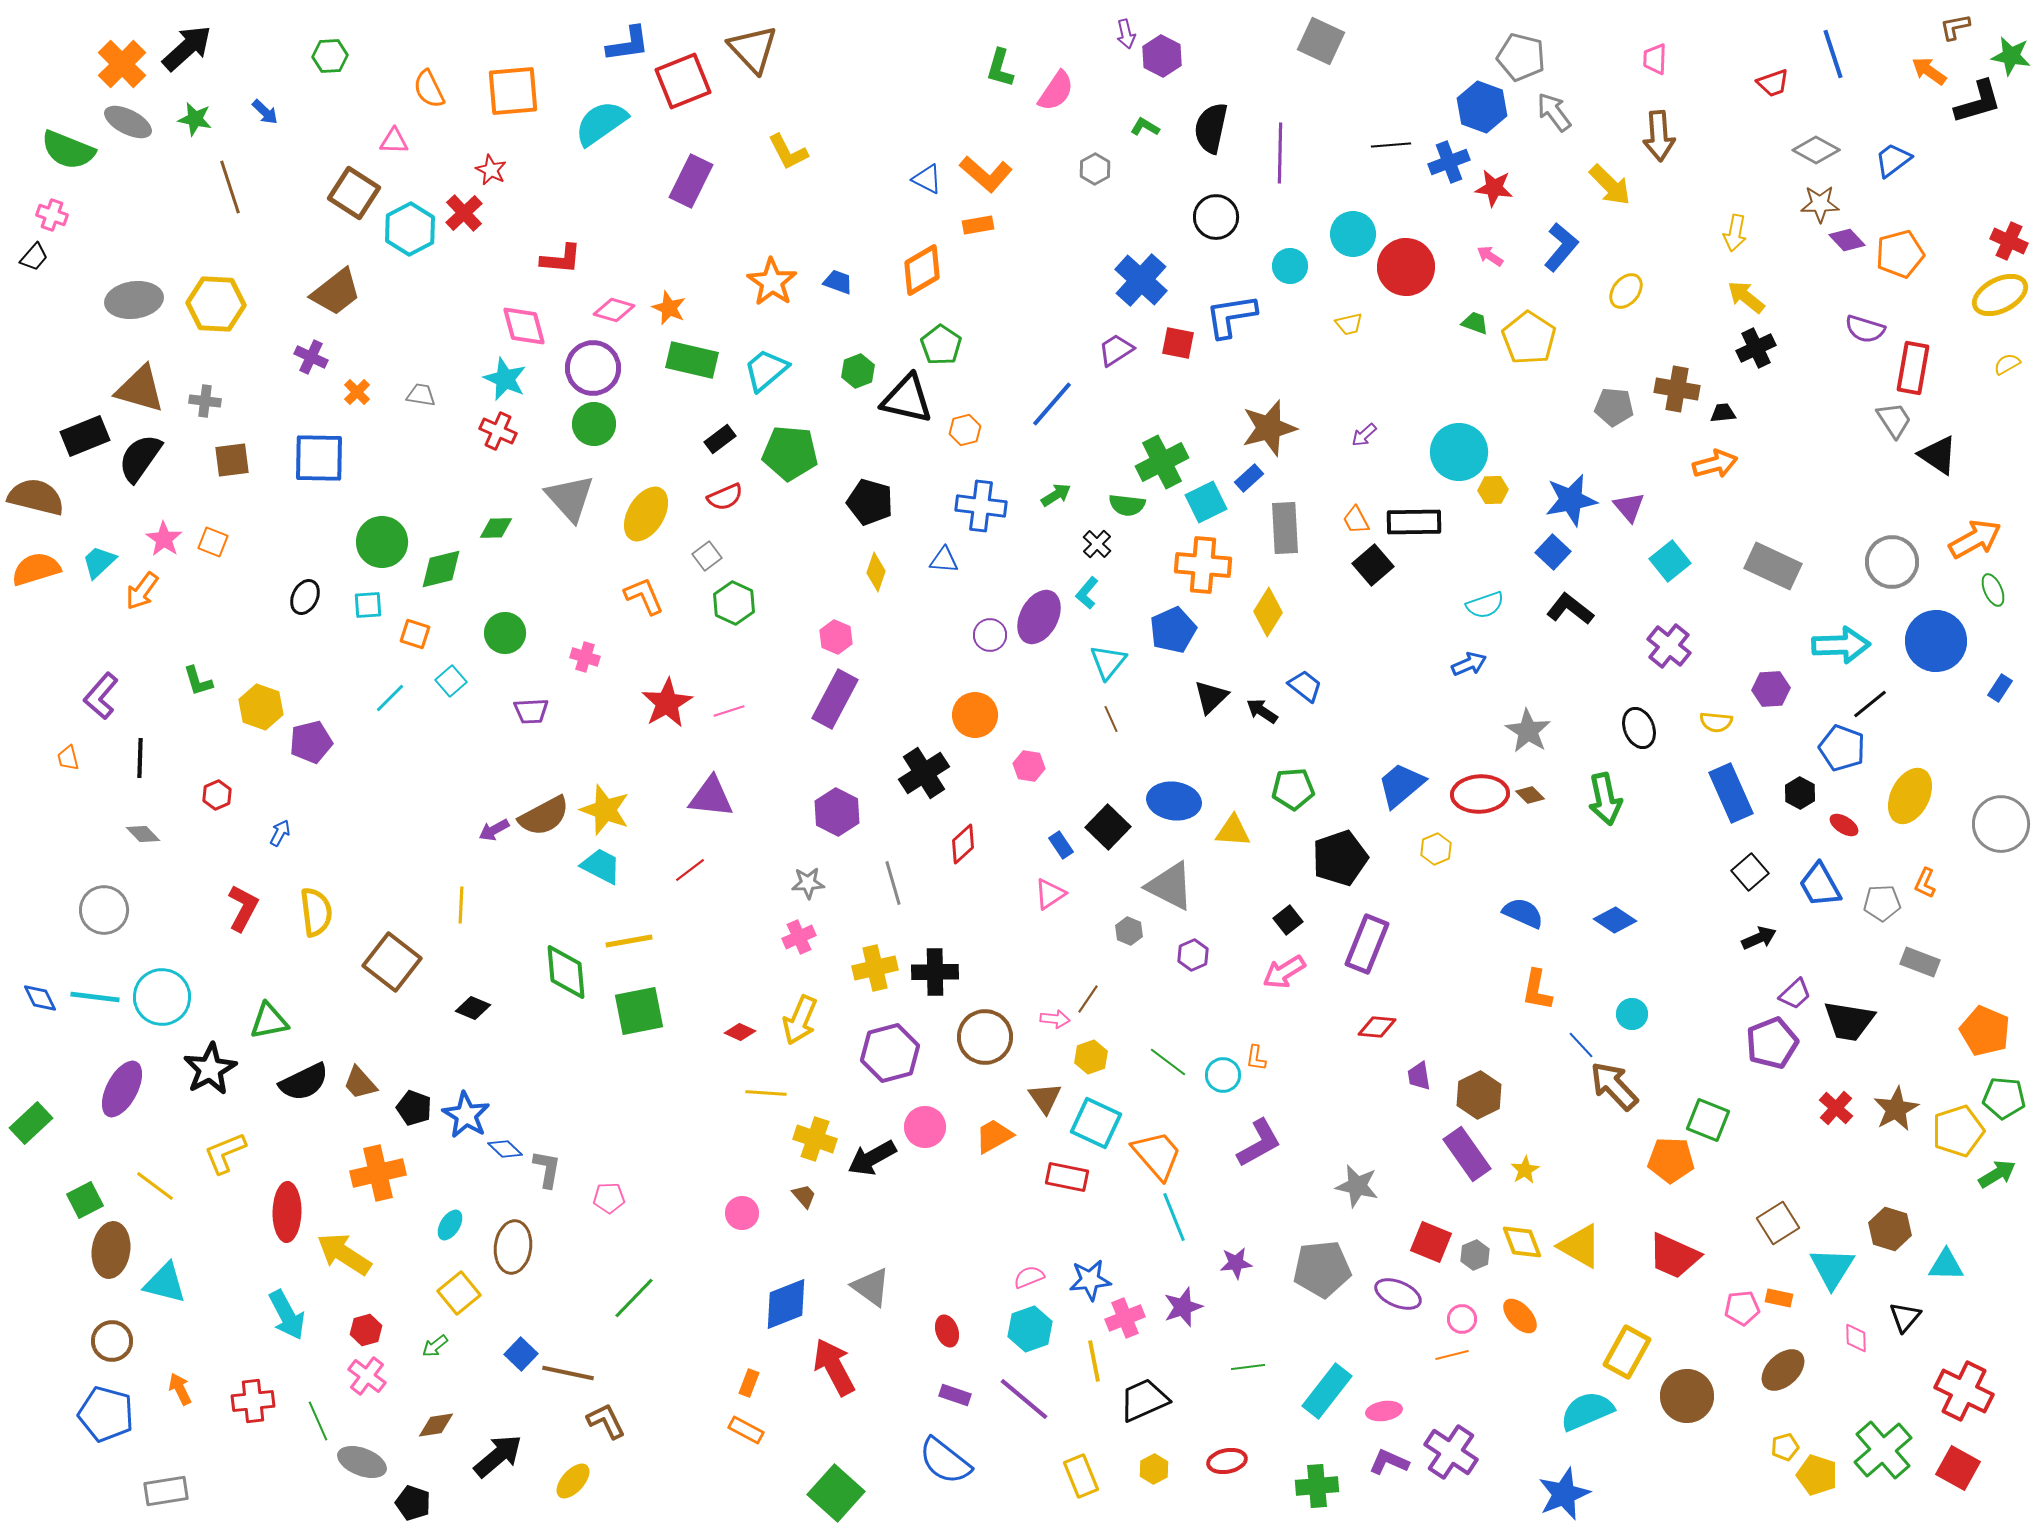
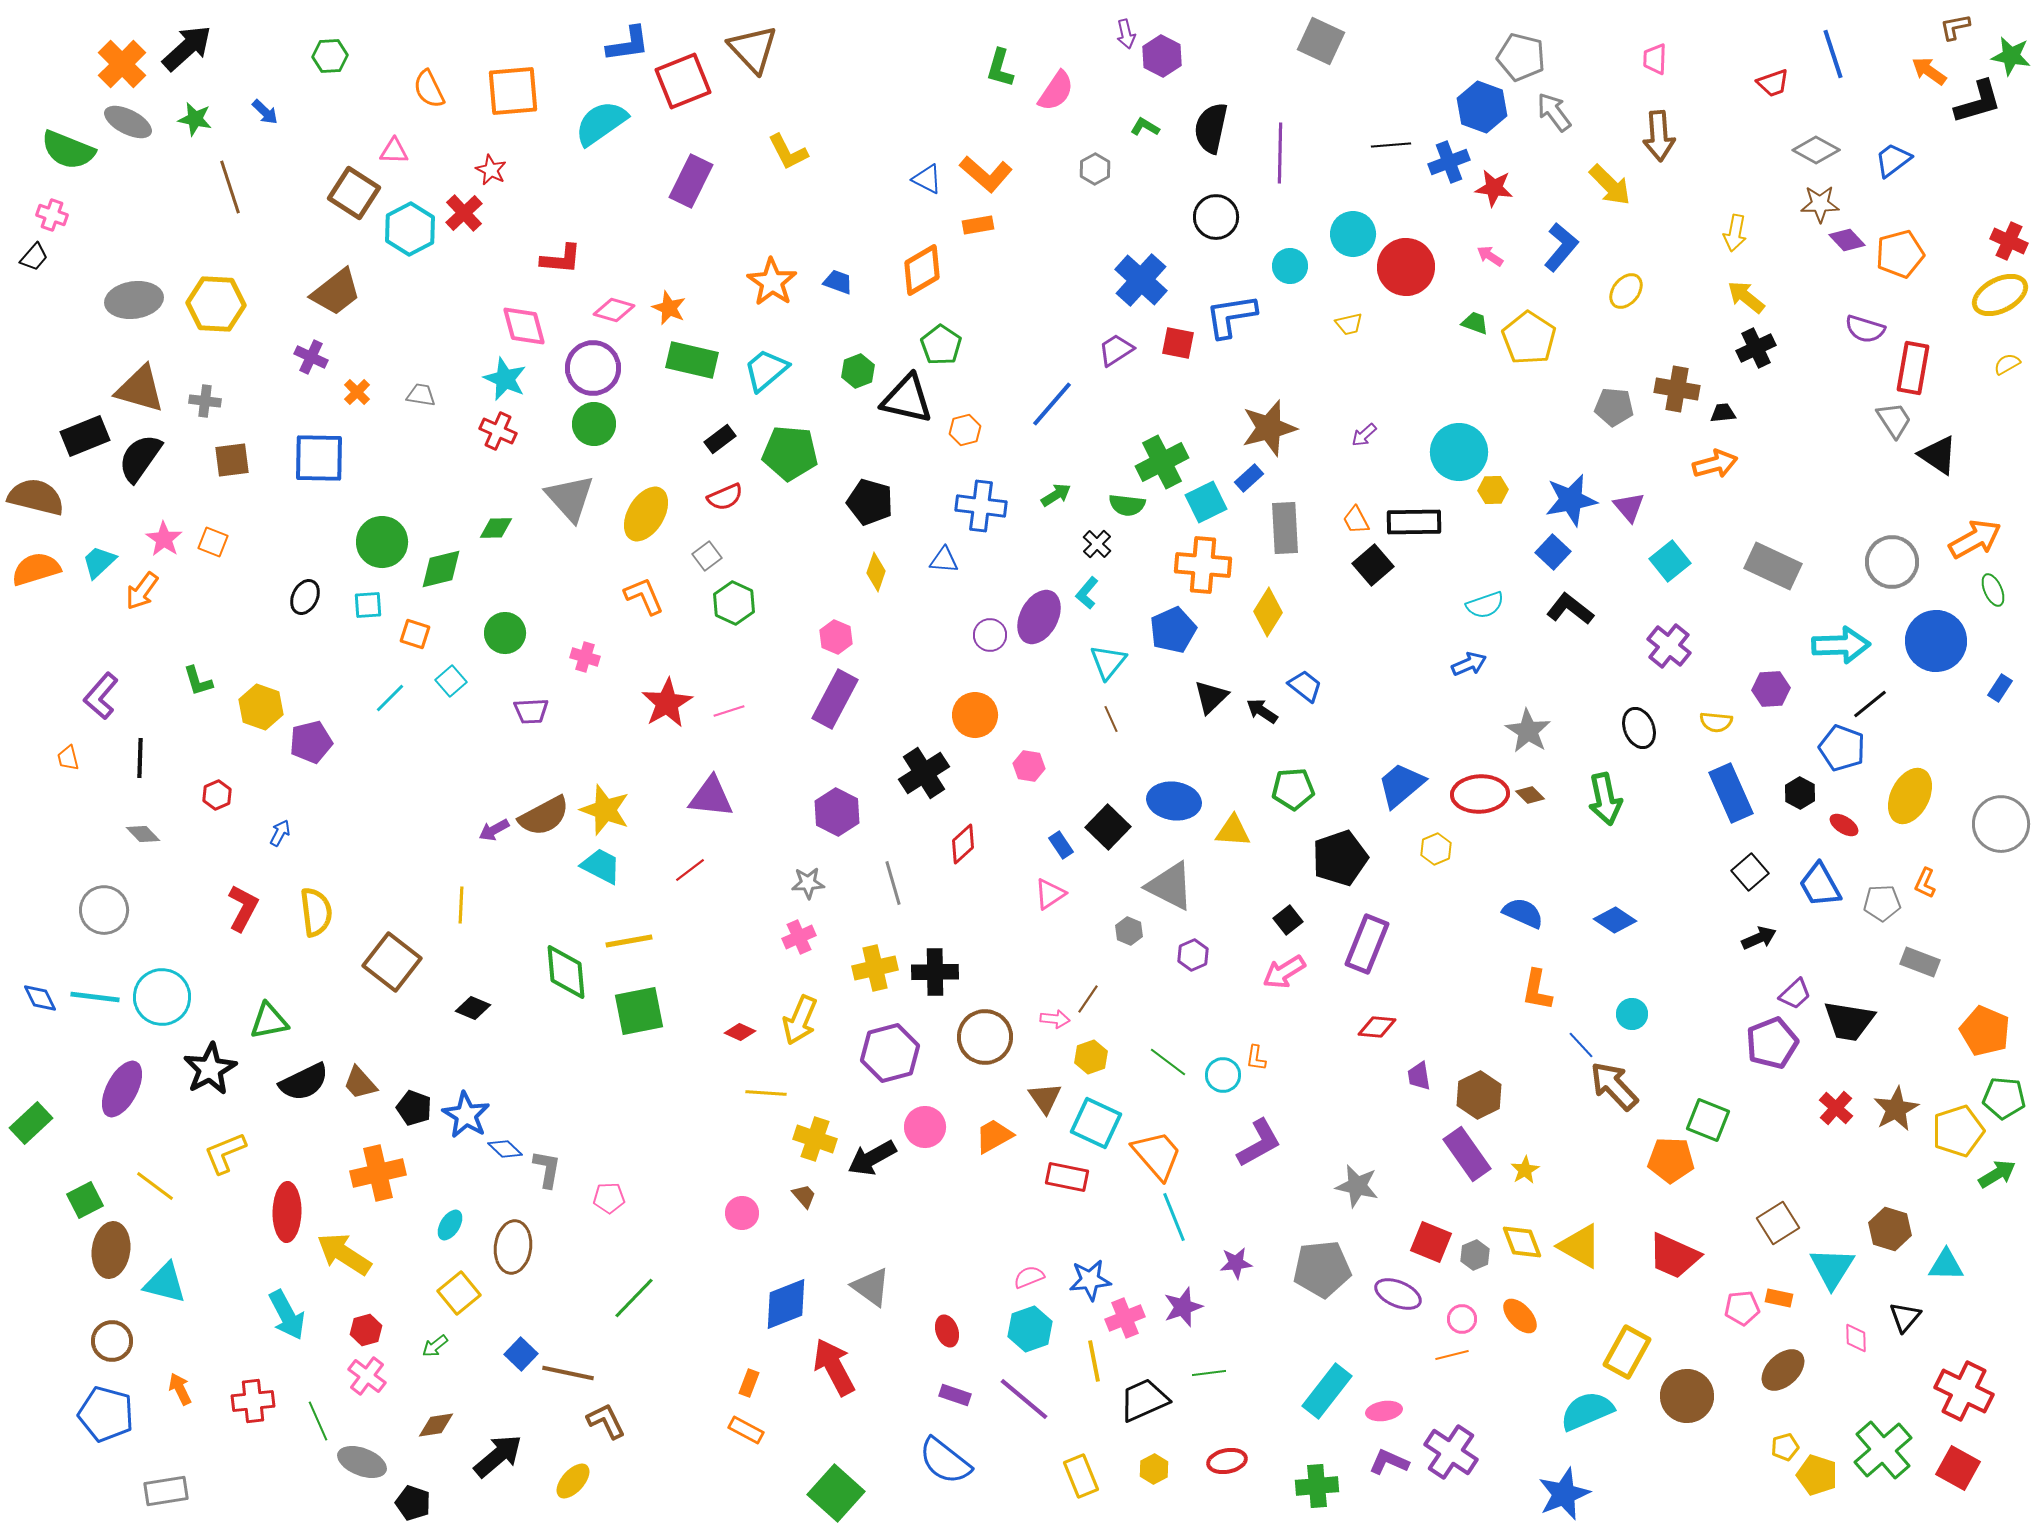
pink triangle at (394, 141): moved 10 px down
green line at (1248, 1367): moved 39 px left, 6 px down
